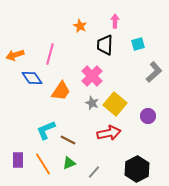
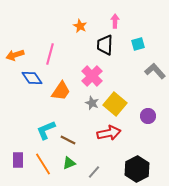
gray L-shape: moved 1 px right, 1 px up; rotated 90 degrees counterclockwise
